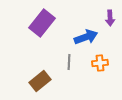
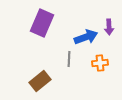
purple arrow: moved 1 px left, 9 px down
purple rectangle: rotated 16 degrees counterclockwise
gray line: moved 3 px up
